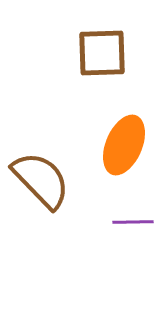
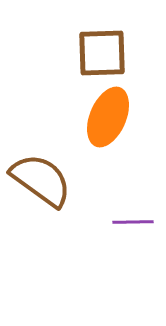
orange ellipse: moved 16 px left, 28 px up
brown semicircle: rotated 10 degrees counterclockwise
